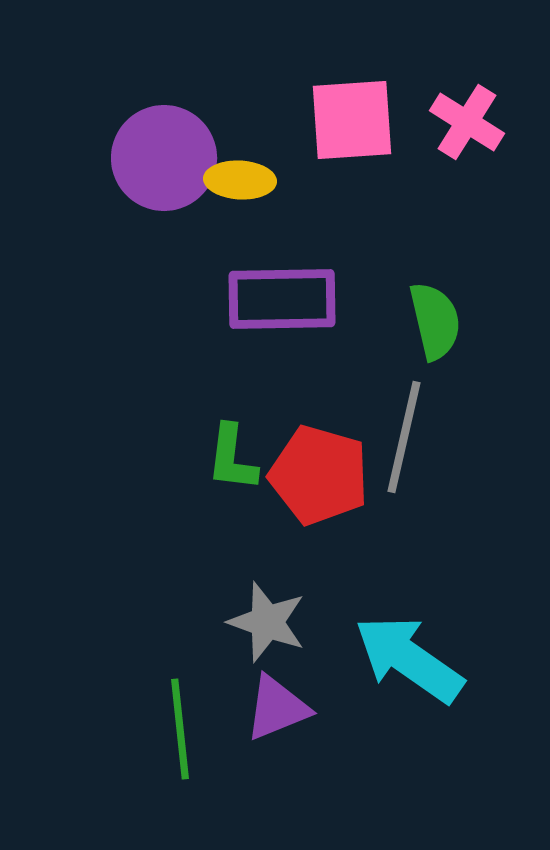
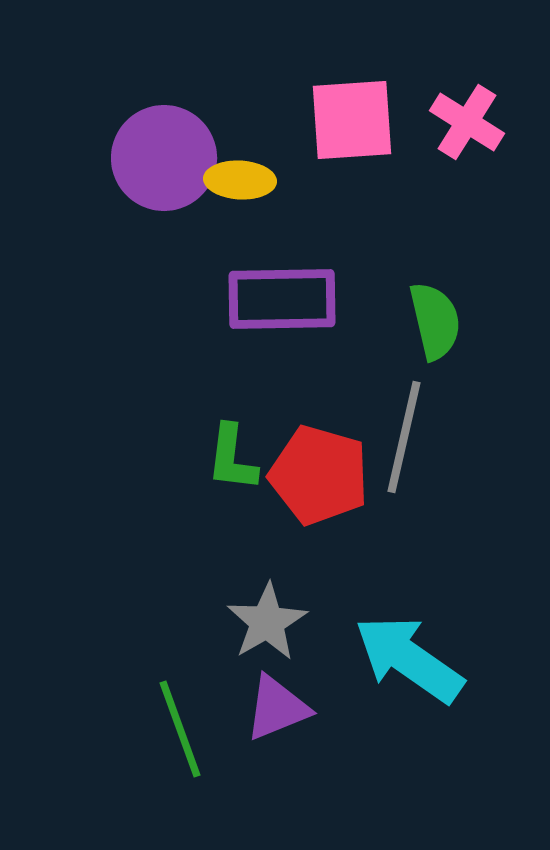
gray star: rotated 22 degrees clockwise
green line: rotated 14 degrees counterclockwise
